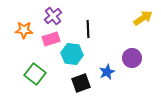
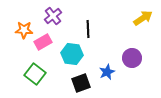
pink rectangle: moved 8 px left, 3 px down; rotated 12 degrees counterclockwise
